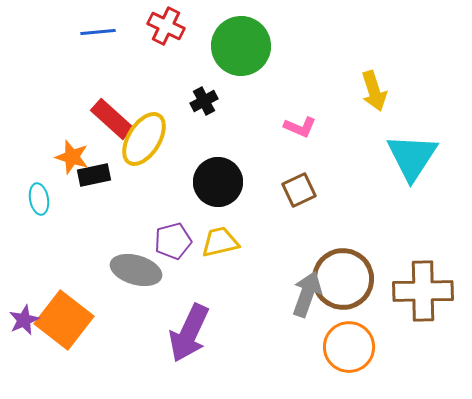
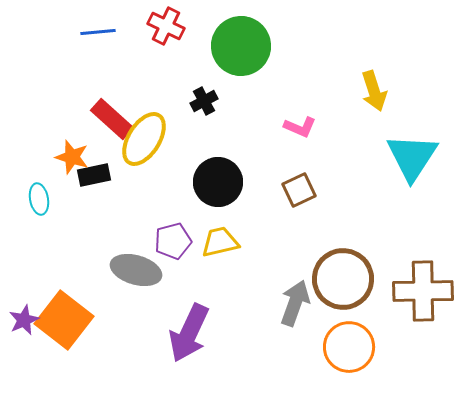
gray arrow: moved 12 px left, 9 px down
